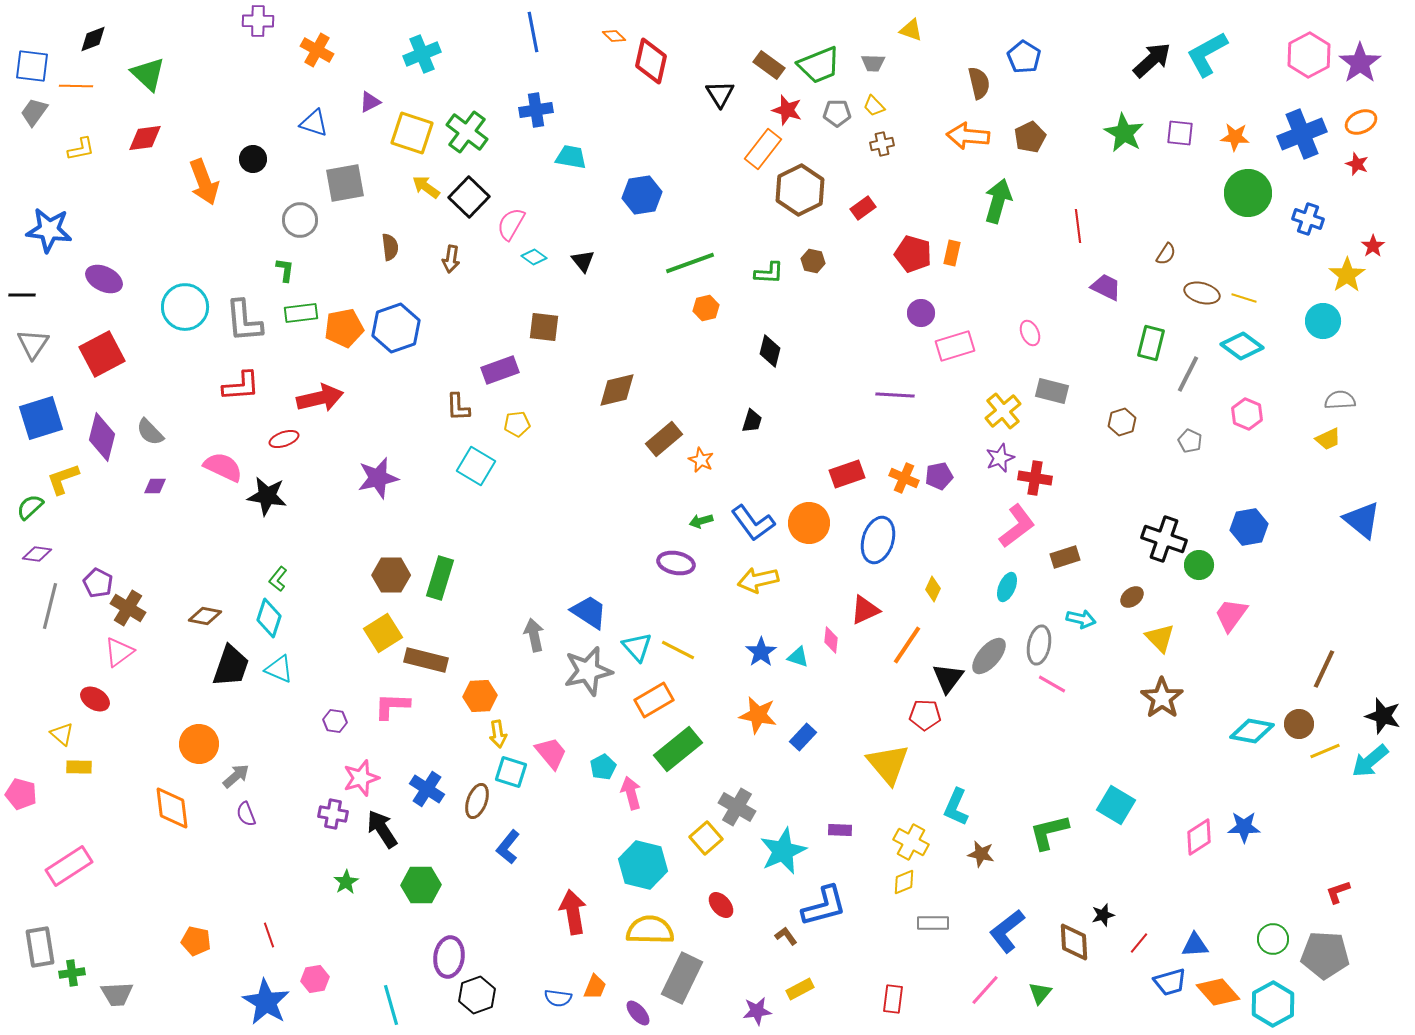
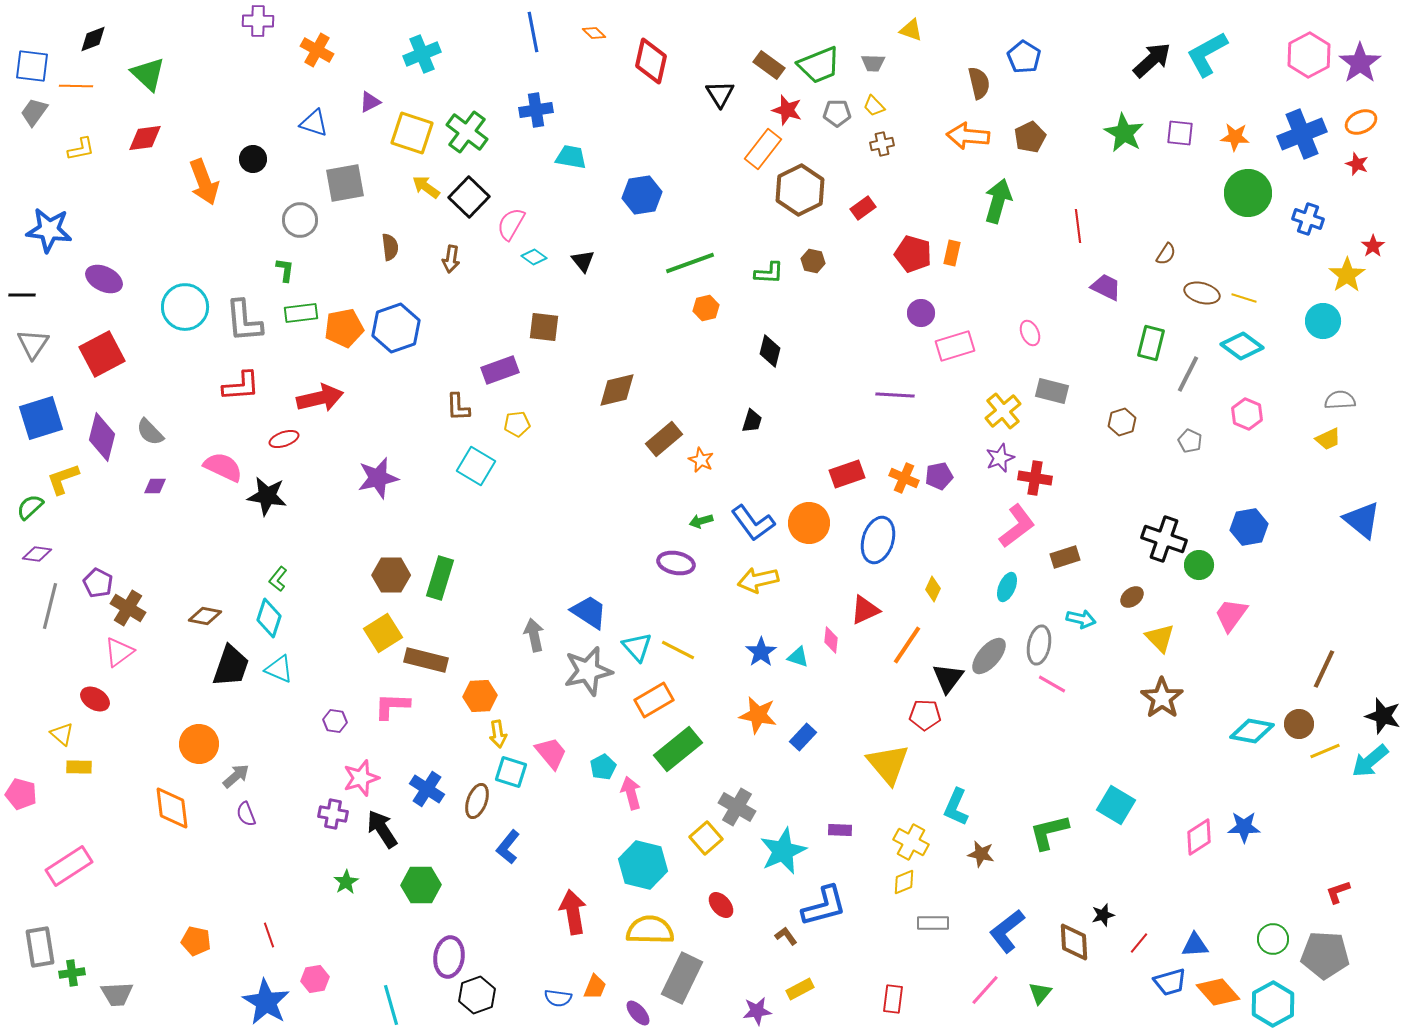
orange diamond at (614, 36): moved 20 px left, 3 px up
